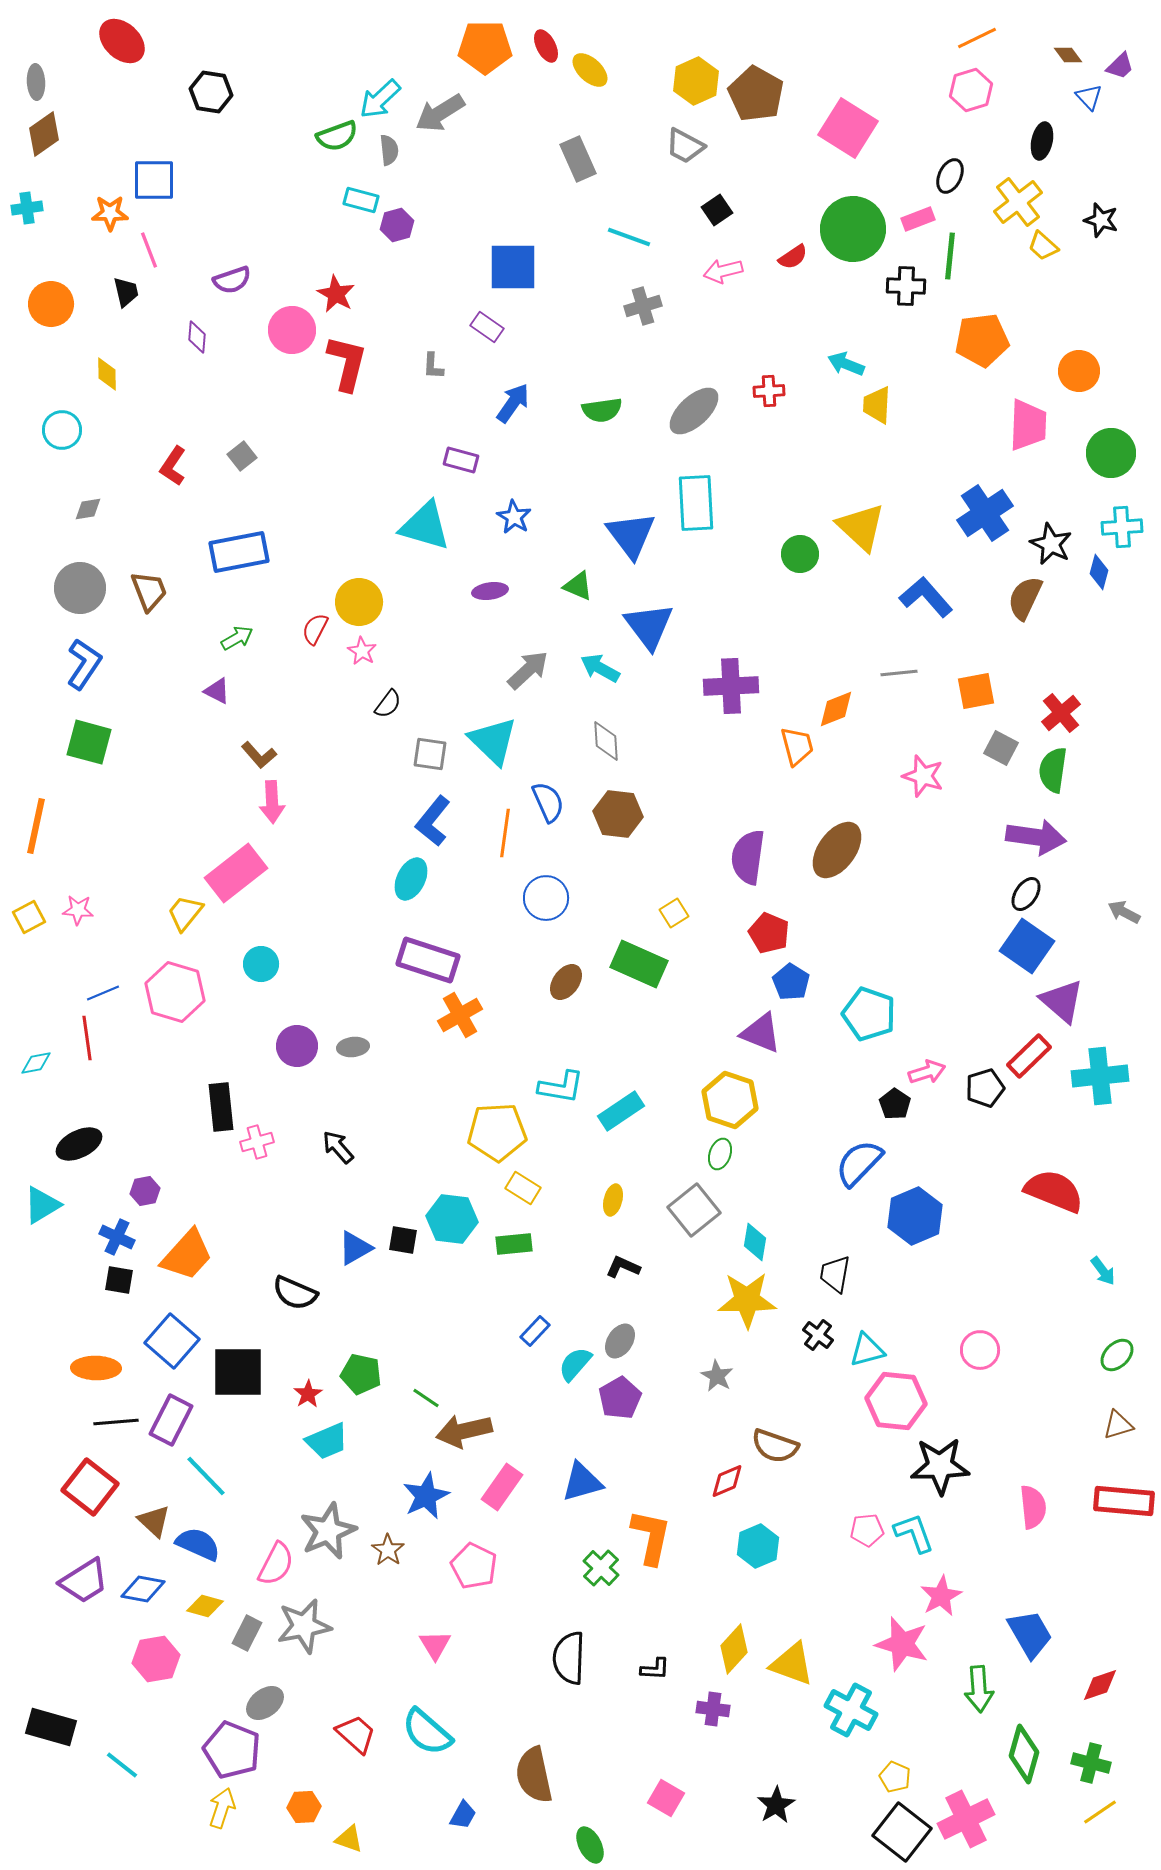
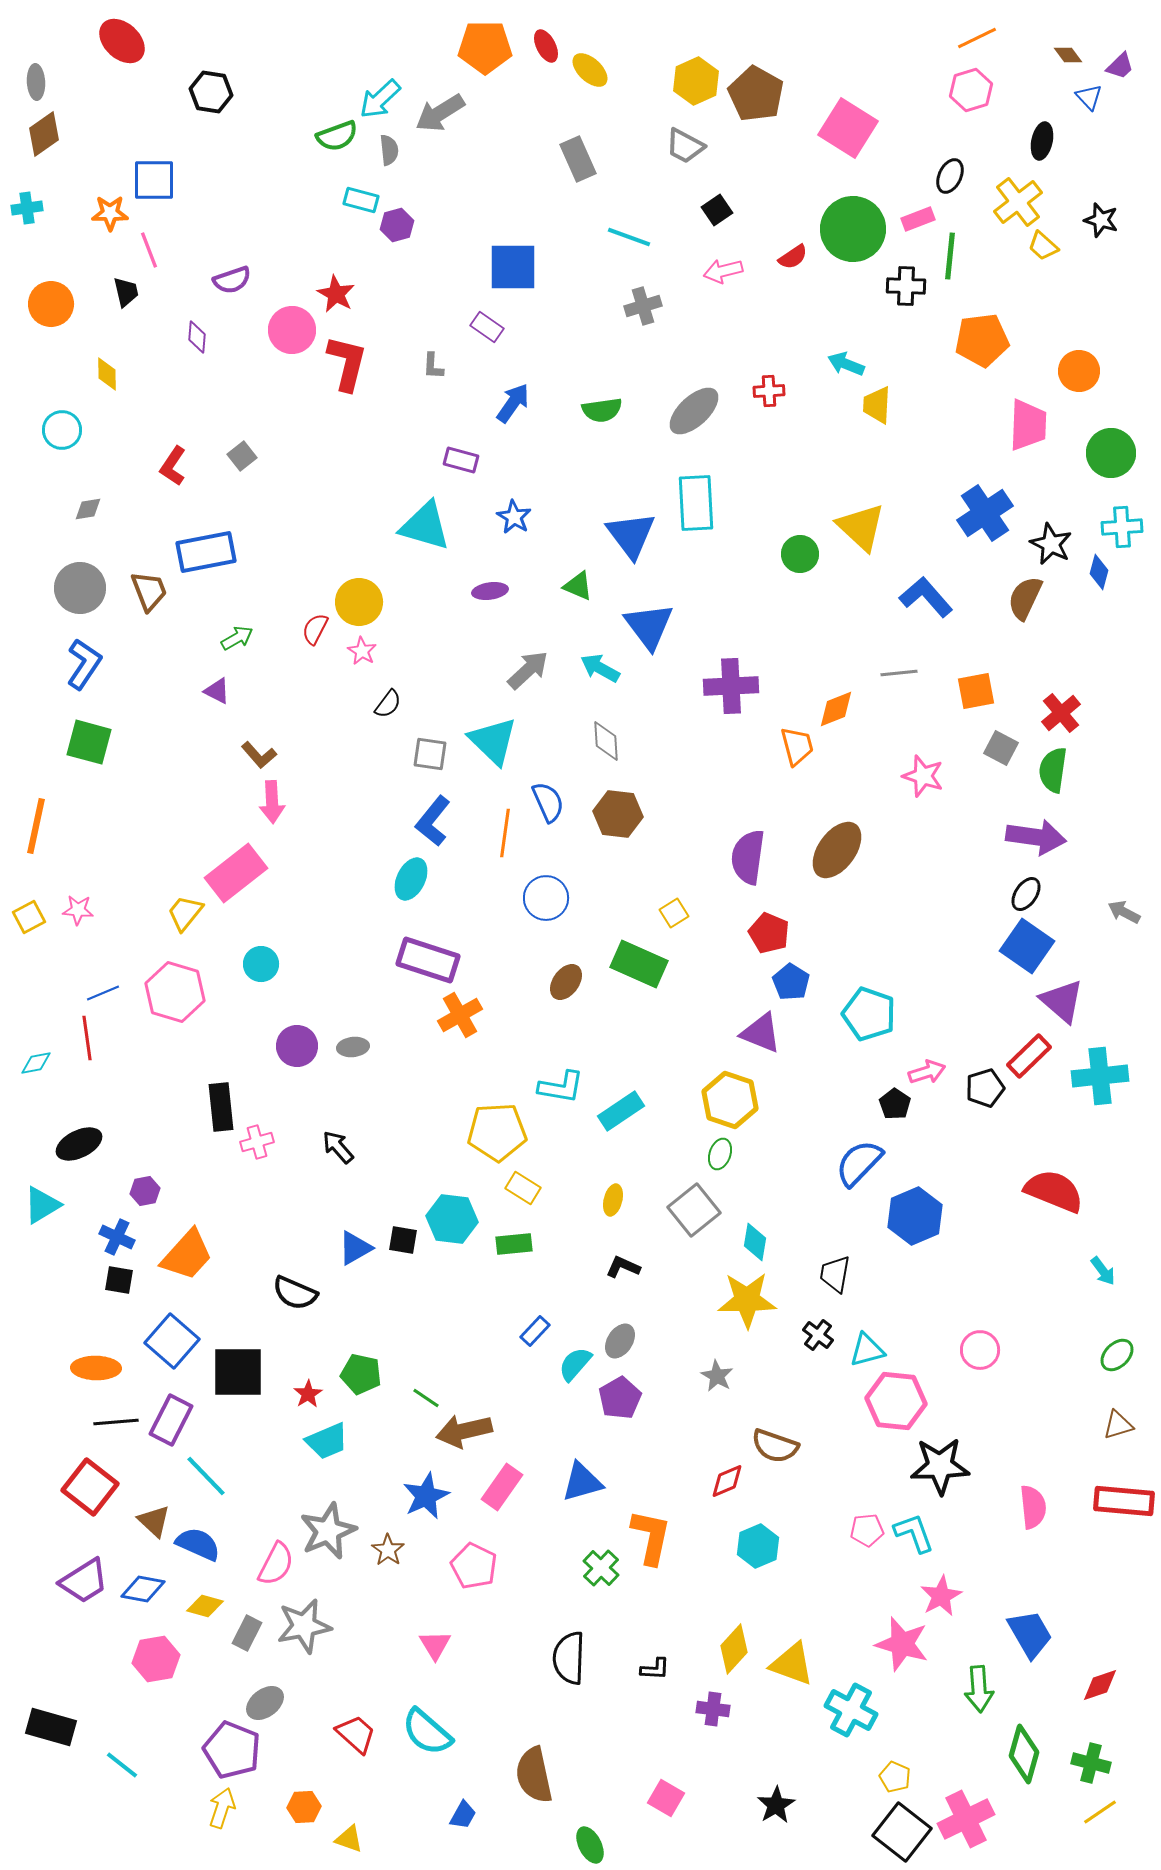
blue rectangle at (239, 552): moved 33 px left
